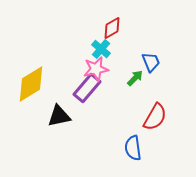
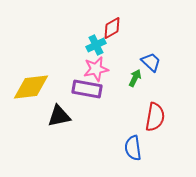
cyan cross: moved 5 px left, 4 px up; rotated 24 degrees clockwise
blue trapezoid: rotated 25 degrees counterclockwise
green arrow: rotated 18 degrees counterclockwise
yellow diamond: moved 3 px down; rotated 24 degrees clockwise
purple rectangle: moved 1 px down; rotated 60 degrees clockwise
red semicircle: rotated 20 degrees counterclockwise
